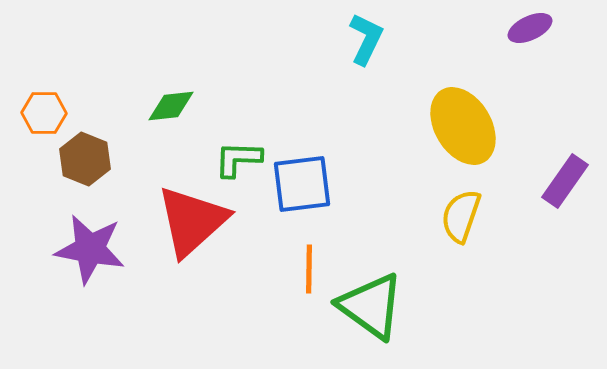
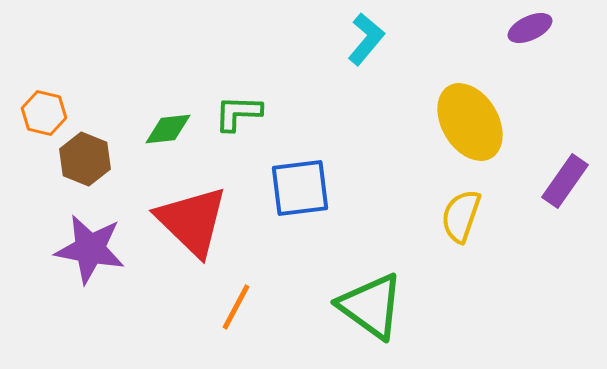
cyan L-shape: rotated 14 degrees clockwise
green diamond: moved 3 px left, 23 px down
orange hexagon: rotated 12 degrees clockwise
yellow ellipse: moved 7 px right, 4 px up
green L-shape: moved 46 px up
blue square: moved 2 px left, 4 px down
red triangle: rotated 34 degrees counterclockwise
orange line: moved 73 px left, 38 px down; rotated 27 degrees clockwise
